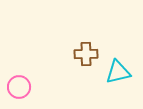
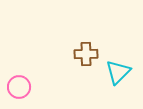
cyan triangle: rotated 32 degrees counterclockwise
